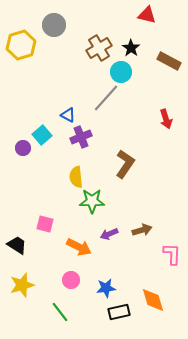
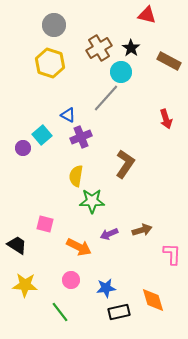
yellow hexagon: moved 29 px right, 18 px down; rotated 24 degrees counterclockwise
yellow semicircle: moved 1 px up; rotated 15 degrees clockwise
yellow star: moved 3 px right; rotated 20 degrees clockwise
